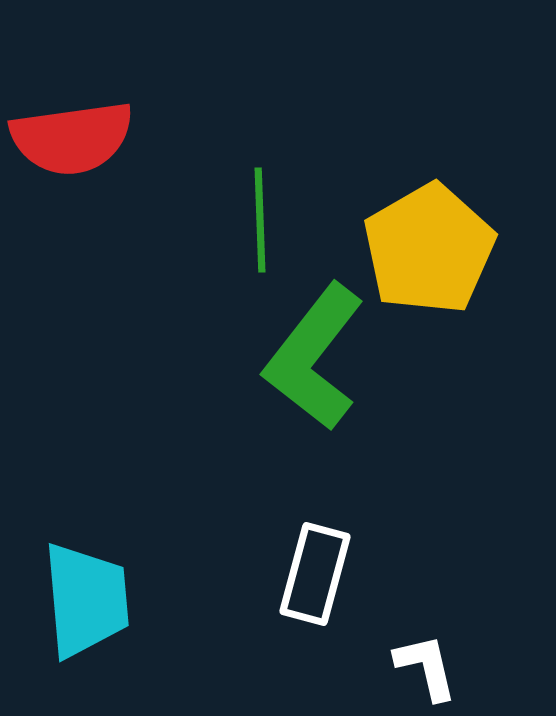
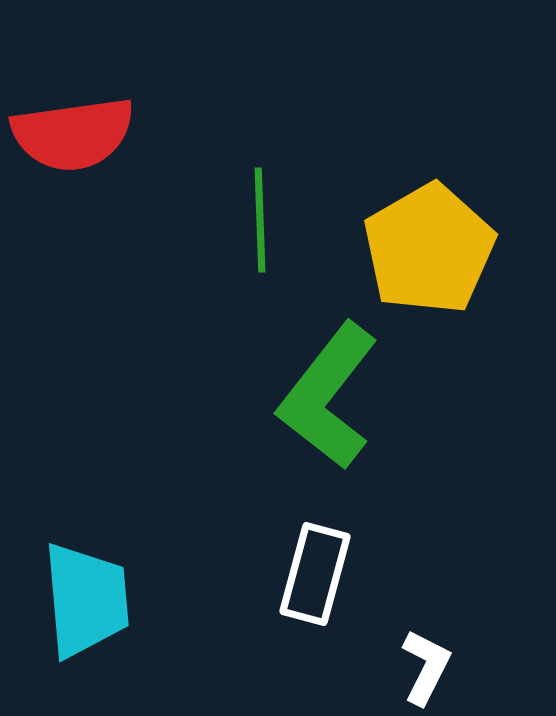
red semicircle: moved 1 px right, 4 px up
green L-shape: moved 14 px right, 39 px down
white L-shape: rotated 40 degrees clockwise
